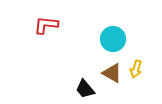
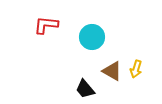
cyan circle: moved 21 px left, 2 px up
brown triangle: moved 2 px up
